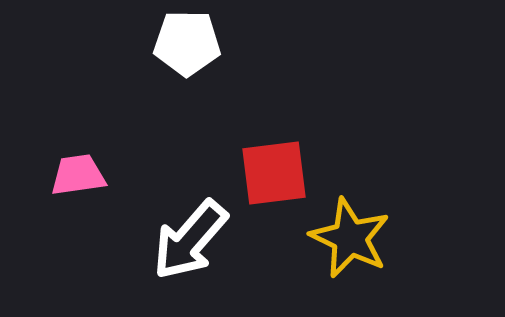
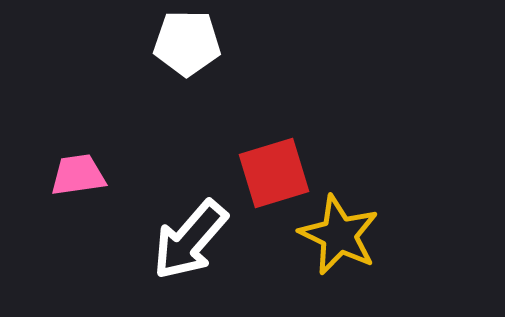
red square: rotated 10 degrees counterclockwise
yellow star: moved 11 px left, 3 px up
